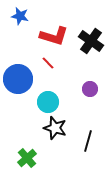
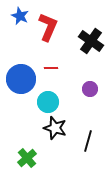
blue star: rotated 12 degrees clockwise
red L-shape: moved 6 px left, 9 px up; rotated 84 degrees counterclockwise
red line: moved 3 px right, 5 px down; rotated 48 degrees counterclockwise
blue circle: moved 3 px right
